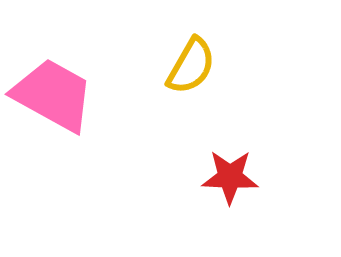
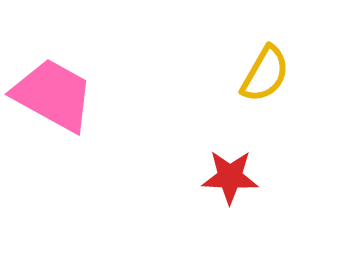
yellow semicircle: moved 74 px right, 8 px down
